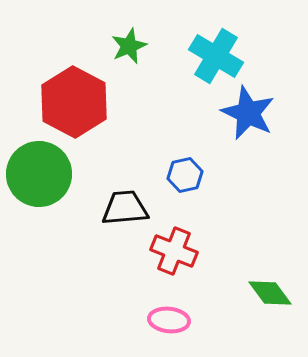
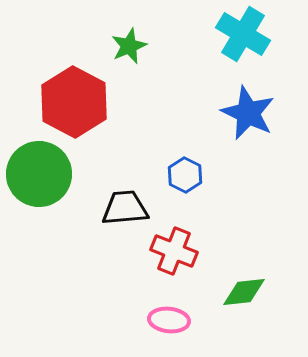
cyan cross: moved 27 px right, 22 px up
blue hexagon: rotated 20 degrees counterclockwise
green diamond: moved 26 px left, 1 px up; rotated 60 degrees counterclockwise
